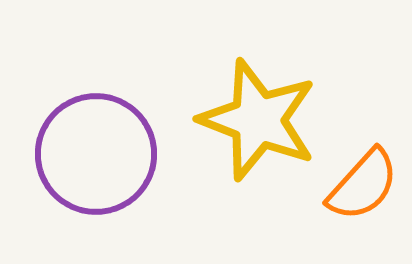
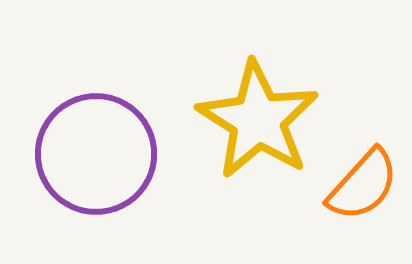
yellow star: rotated 11 degrees clockwise
